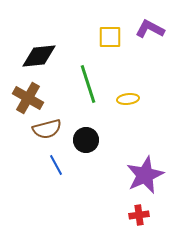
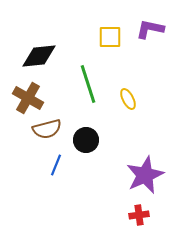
purple L-shape: rotated 16 degrees counterclockwise
yellow ellipse: rotated 70 degrees clockwise
blue line: rotated 50 degrees clockwise
